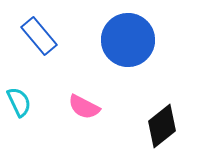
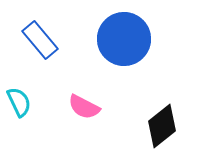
blue rectangle: moved 1 px right, 4 px down
blue circle: moved 4 px left, 1 px up
